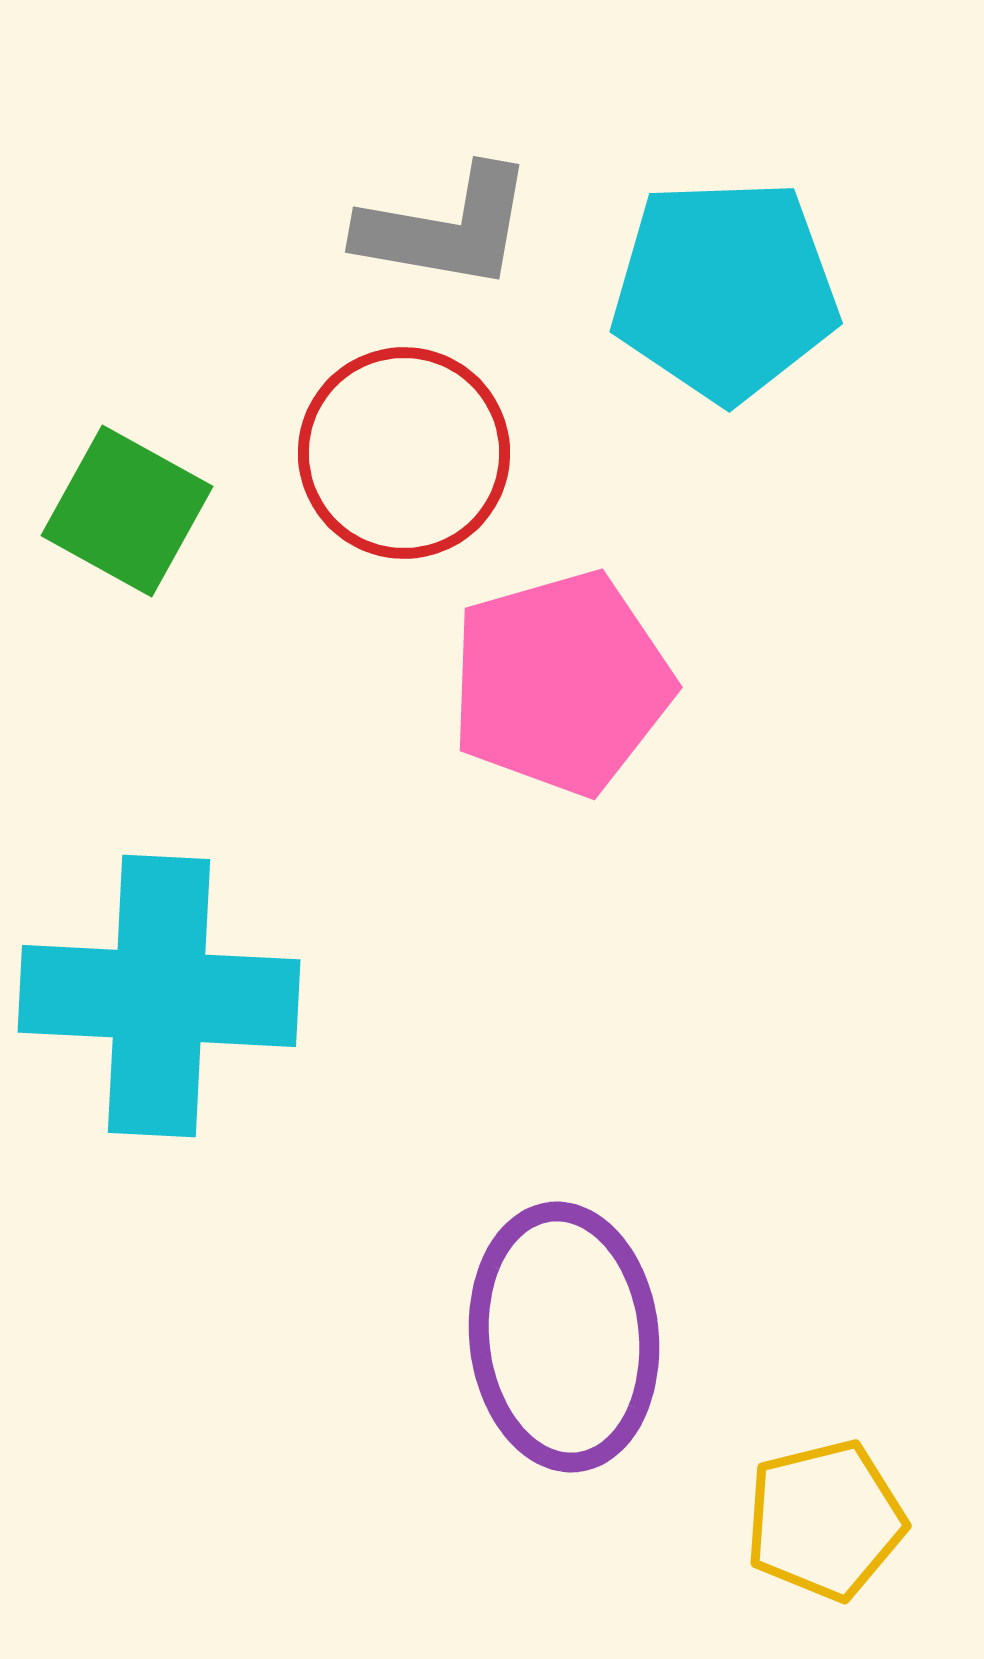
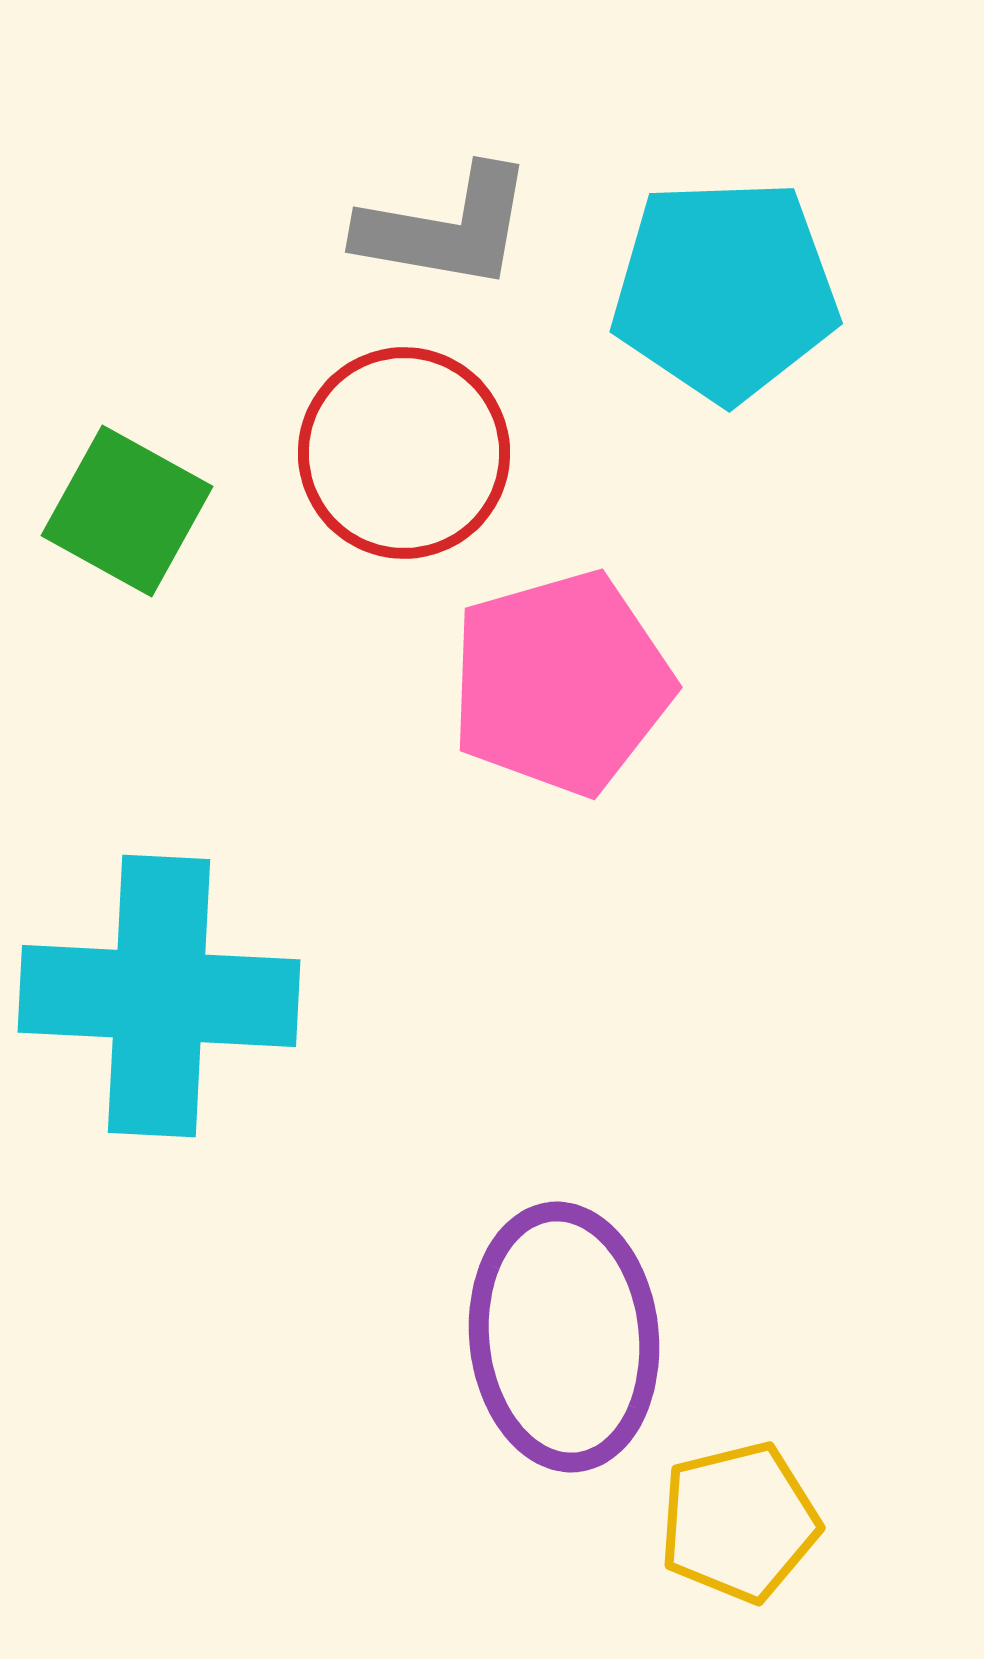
yellow pentagon: moved 86 px left, 2 px down
